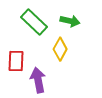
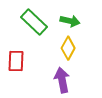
yellow diamond: moved 8 px right, 1 px up
purple arrow: moved 24 px right
